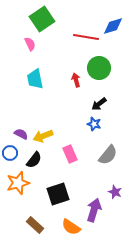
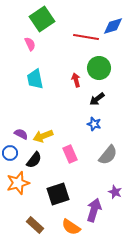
black arrow: moved 2 px left, 5 px up
